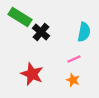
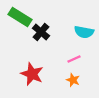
cyan semicircle: rotated 90 degrees clockwise
